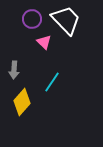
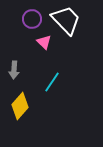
yellow diamond: moved 2 px left, 4 px down
